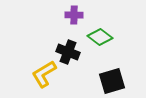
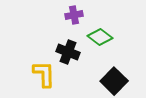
purple cross: rotated 12 degrees counterclockwise
yellow L-shape: rotated 120 degrees clockwise
black square: moved 2 px right; rotated 28 degrees counterclockwise
